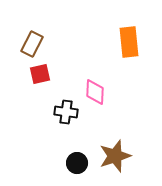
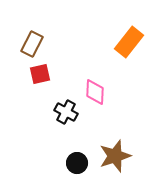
orange rectangle: rotated 44 degrees clockwise
black cross: rotated 20 degrees clockwise
